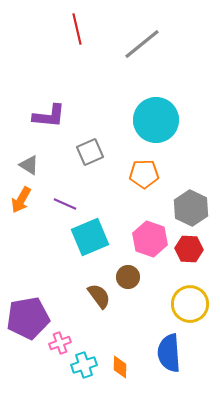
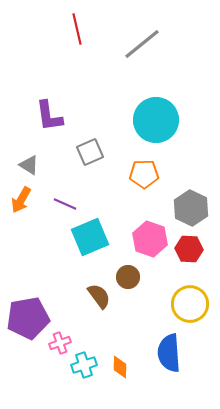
purple L-shape: rotated 76 degrees clockwise
